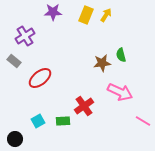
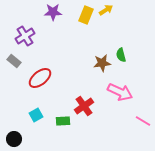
yellow arrow: moved 5 px up; rotated 24 degrees clockwise
cyan square: moved 2 px left, 6 px up
black circle: moved 1 px left
